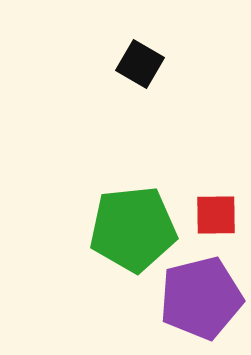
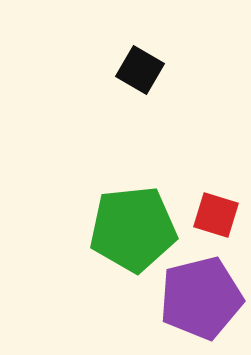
black square: moved 6 px down
red square: rotated 18 degrees clockwise
